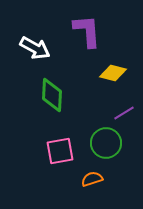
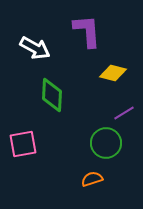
pink square: moved 37 px left, 7 px up
